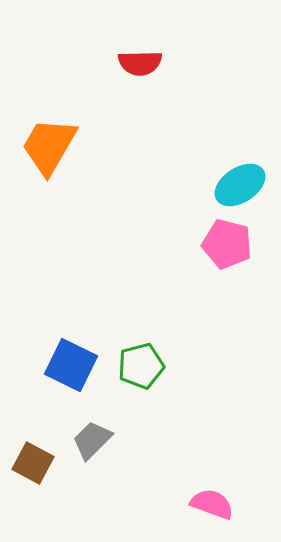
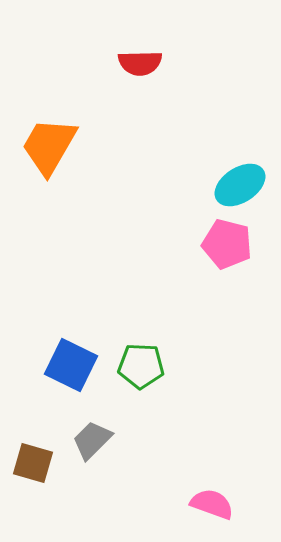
green pentagon: rotated 18 degrees clockwise
brown square: rotated 12 degrees counterclockwise
